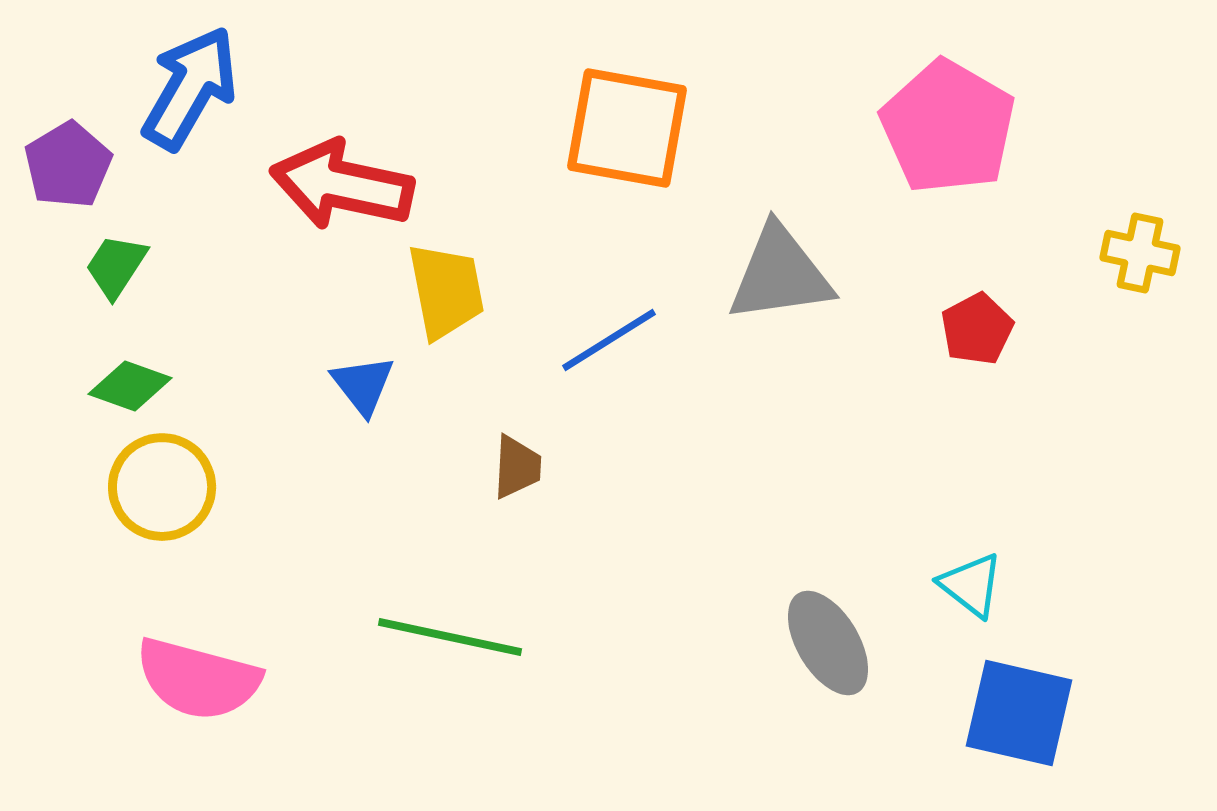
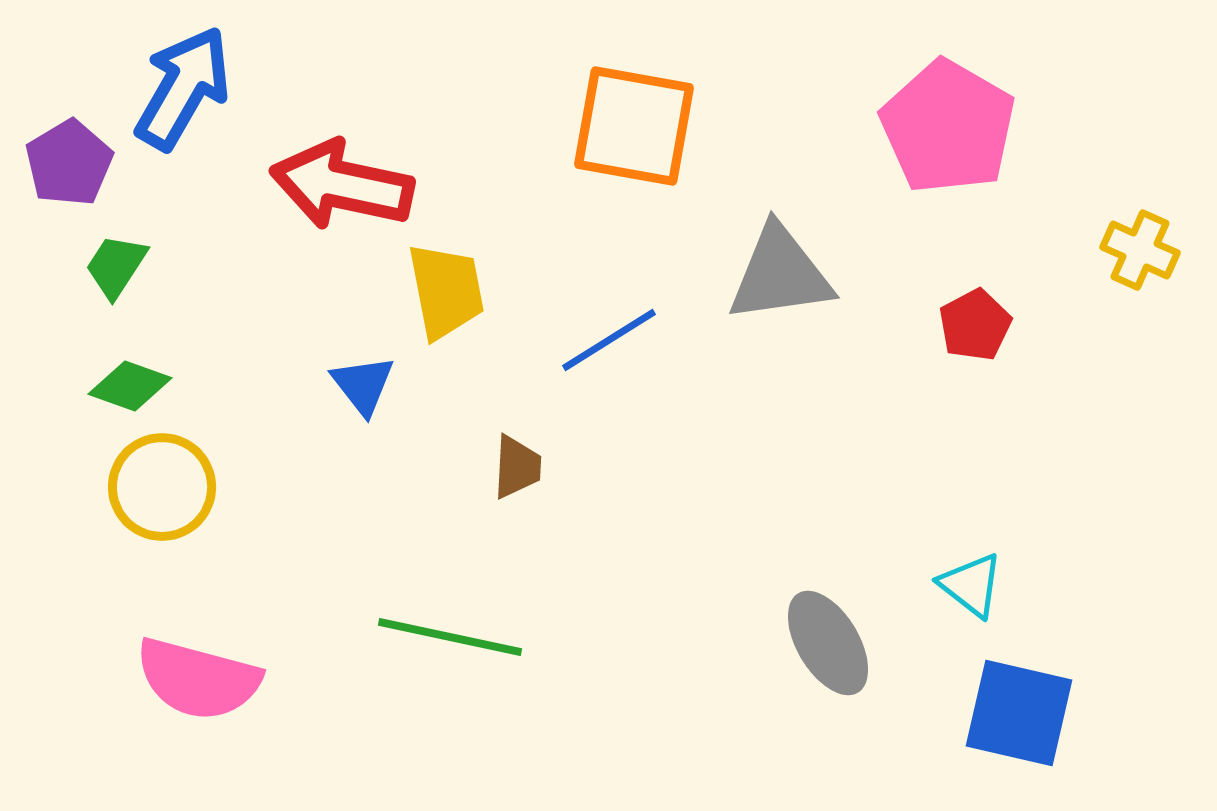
blue arrow: moved 7 px left
orange square: moved 7 px right, 2 px up
purple pentagon: moved 1 px right, 2 px up
yellow cross: moved 3 px up; rotated 12 degrees clockwise
red pentagon: moved 2 px left, 4 px up
